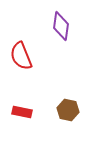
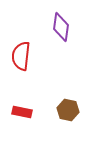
purple diamond: moved 1 px down
red semicircle: rotated 28 degrees clockwise
